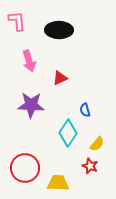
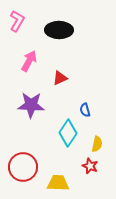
pink L-shape: rotated 35 degrees clockwise
pink arrow: rotated 135 degrees counterclockwise
yellow semicircle: rotated 28 degrees counterclockwise
red circle: moved 2 px left, 1 px up
